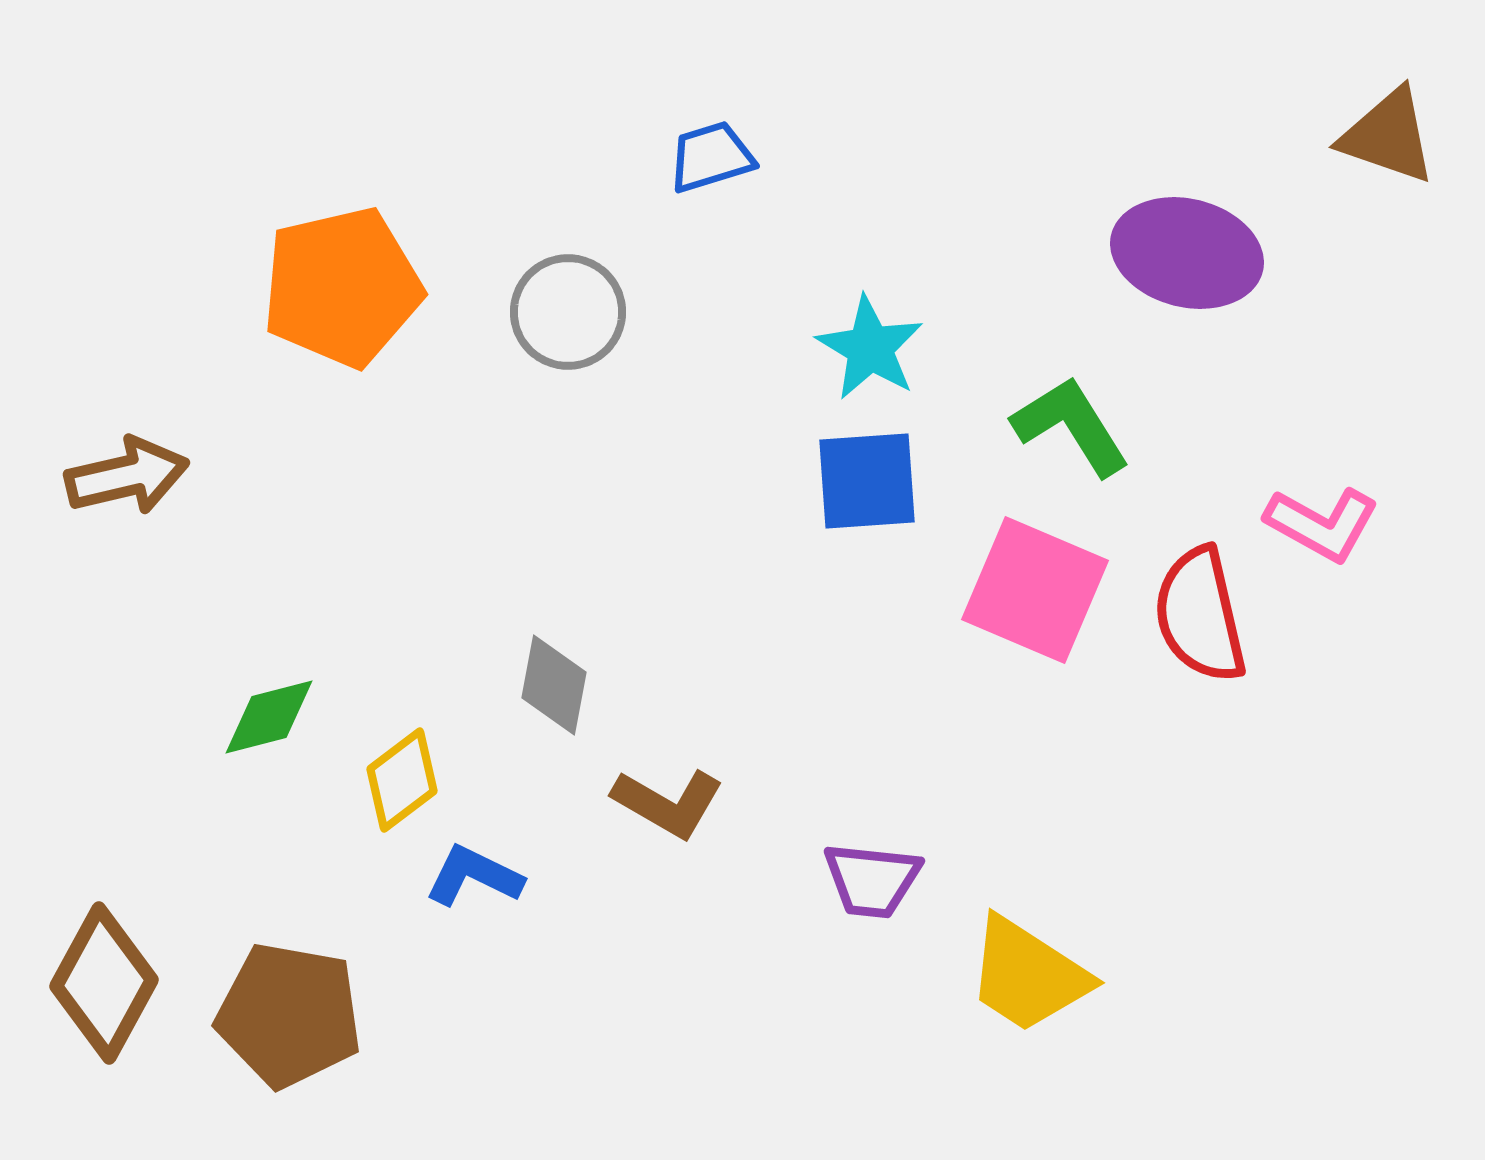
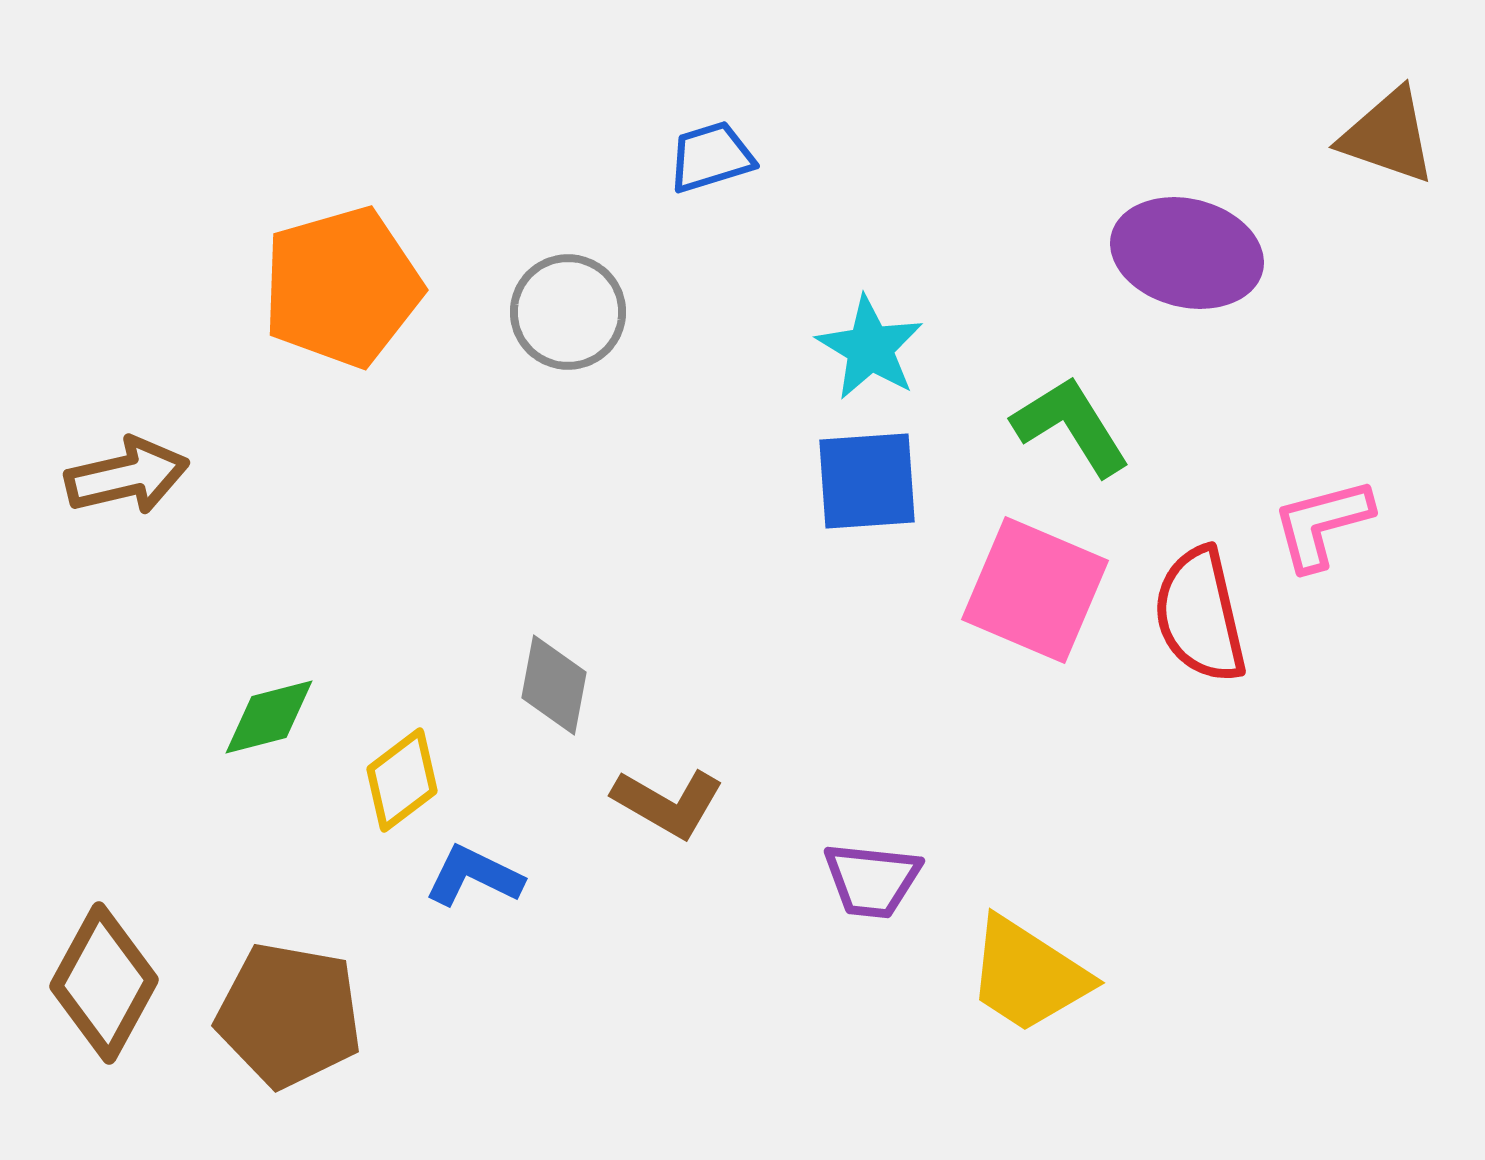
orange pentagon: rotated 3 degrees counterclockwise
pink L-shape: rotated 136 degrees clockwise
